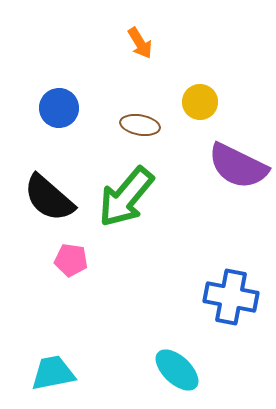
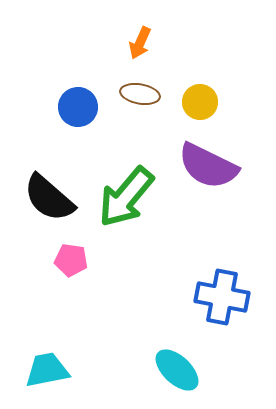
orange arrow: rotated 56 degrees clockwise
blue circle: moved 19 px right, 1 px up
brown ellipse: moved 31 px up
purple semicircle: moved 30 px left
blue cross: moved 9 px left
cyan trapezoid: moved 6 px left, 3 px up
